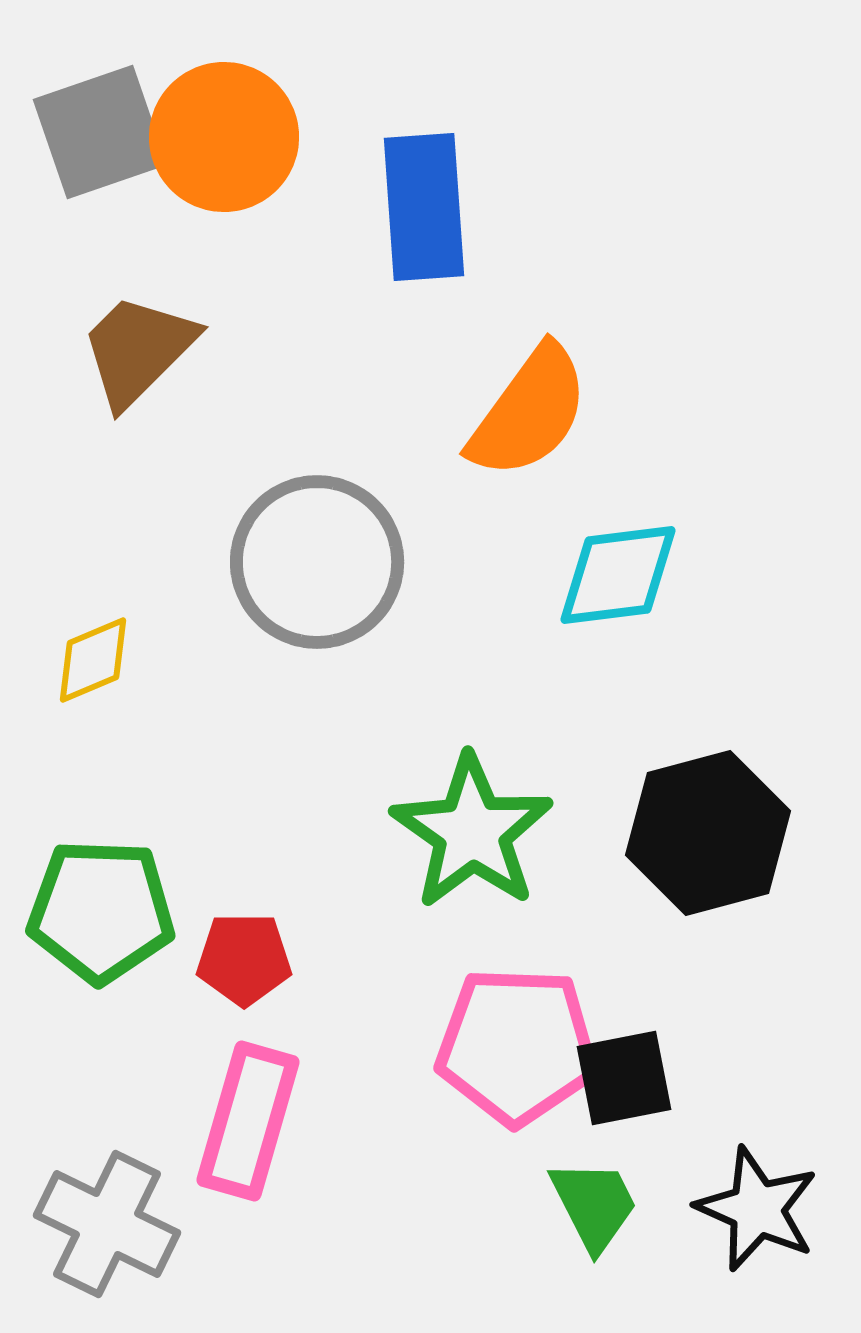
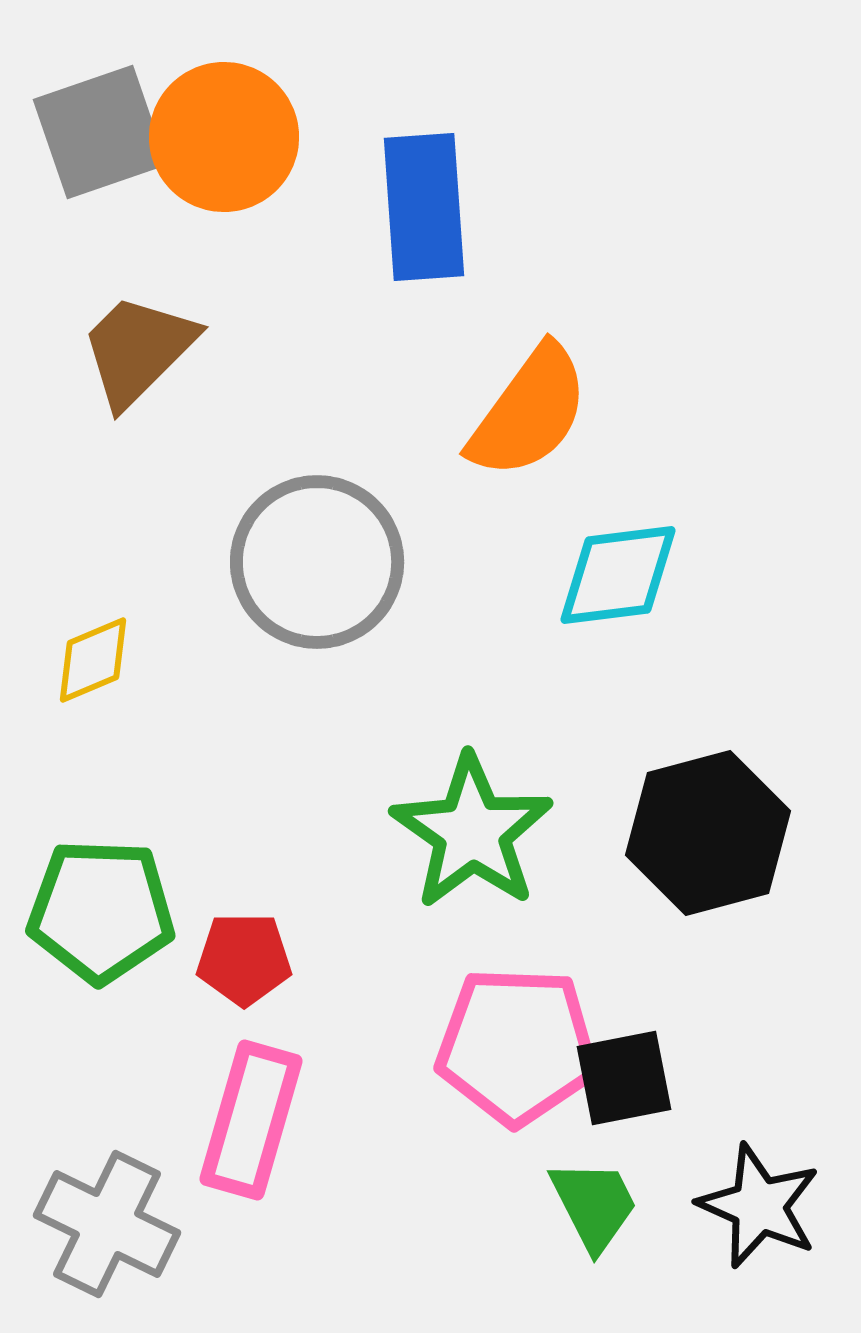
pink rectangle: moved 3 px right, 1 px up
black star: moved 2 px right, 3 px up
